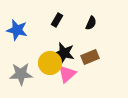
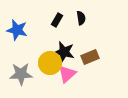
black semicircle: moved 10 px left, 5 px up; rotated 32 degrees counterclockwise
black star: moved 1 px up
